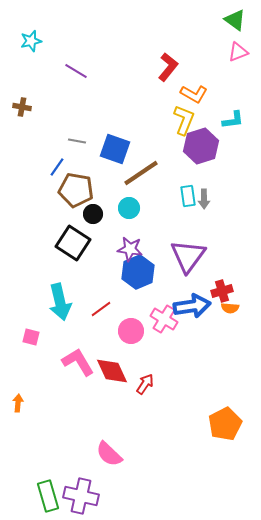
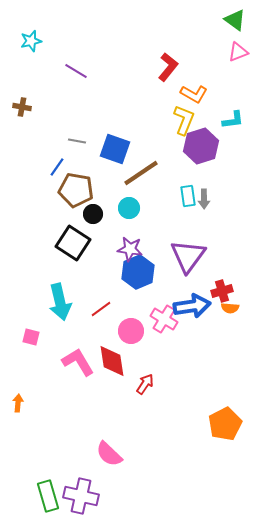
red diamond: moved 10 px up; rotated 16 degrees clockwise
